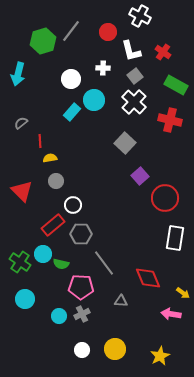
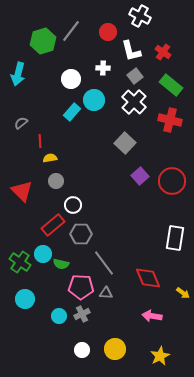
green rectangle at (176, 85): moved 5 px left; rotated 10 degrees clockwise
red circle at (165, 198): moved 7 px right, 17 px up
gray triangle at (121, 301): moved 15 px left, 8 px up
pink arrow at (171, 314): moved 19 px left, 2 px down
